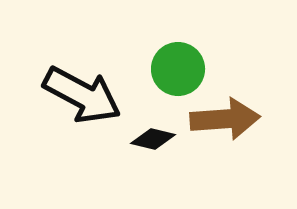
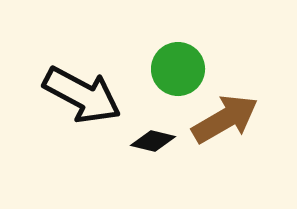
brown arrow: rotated 26 degrees counterclockwise
black diamond: moved 2 px down
